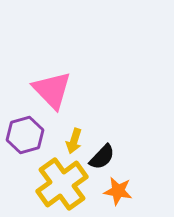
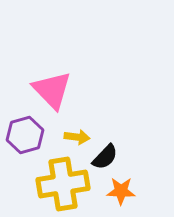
yellow arrow: moved 3 px right, 4 px up; rotated 100 degrees counterclockwise
black semicircle: moved 3 px right
yellow cross: moved 1 px right; rotated 27 degrees clockwise
orange star: moved 3 px right; rotated 8 degrees counterclockwise
